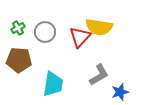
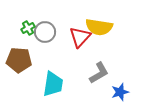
green cross: moved 10 px right
gray L-shape: moved 2 px up
